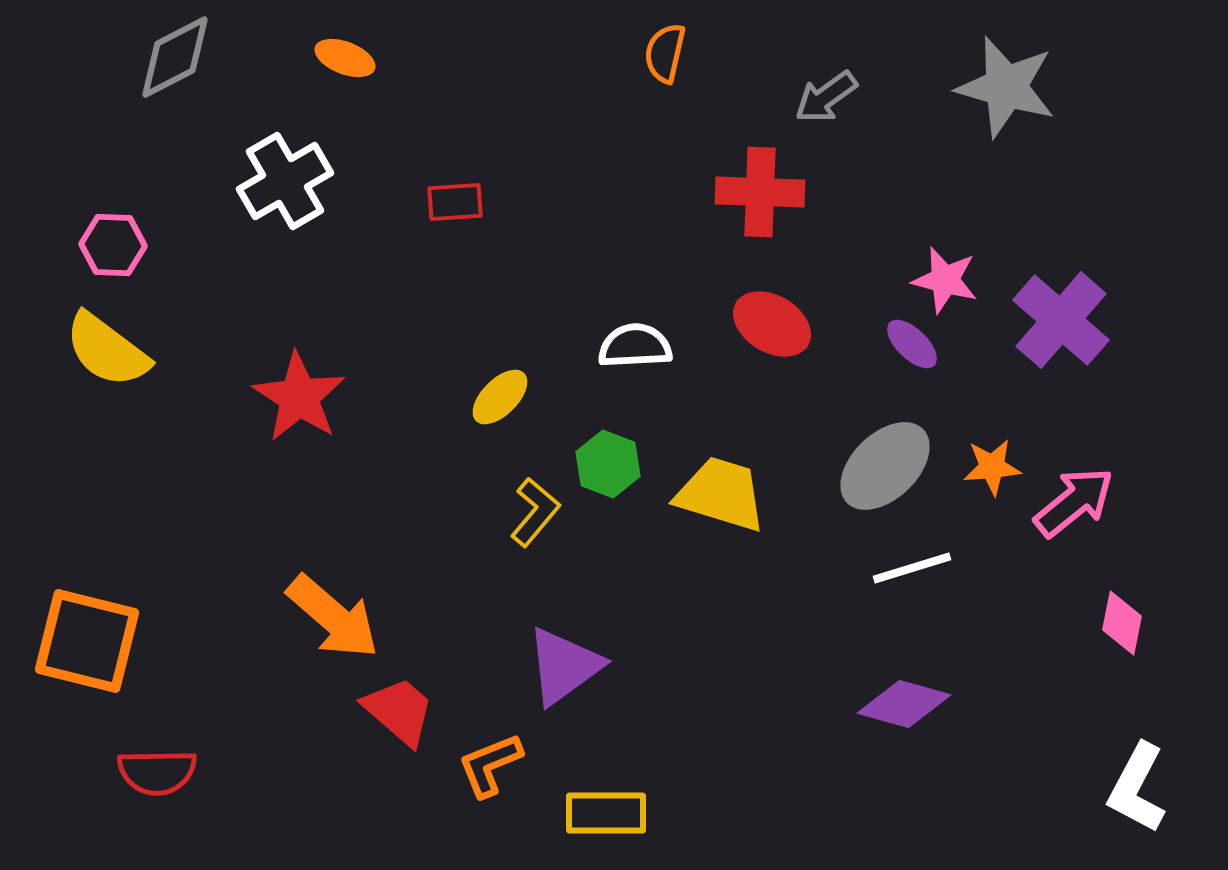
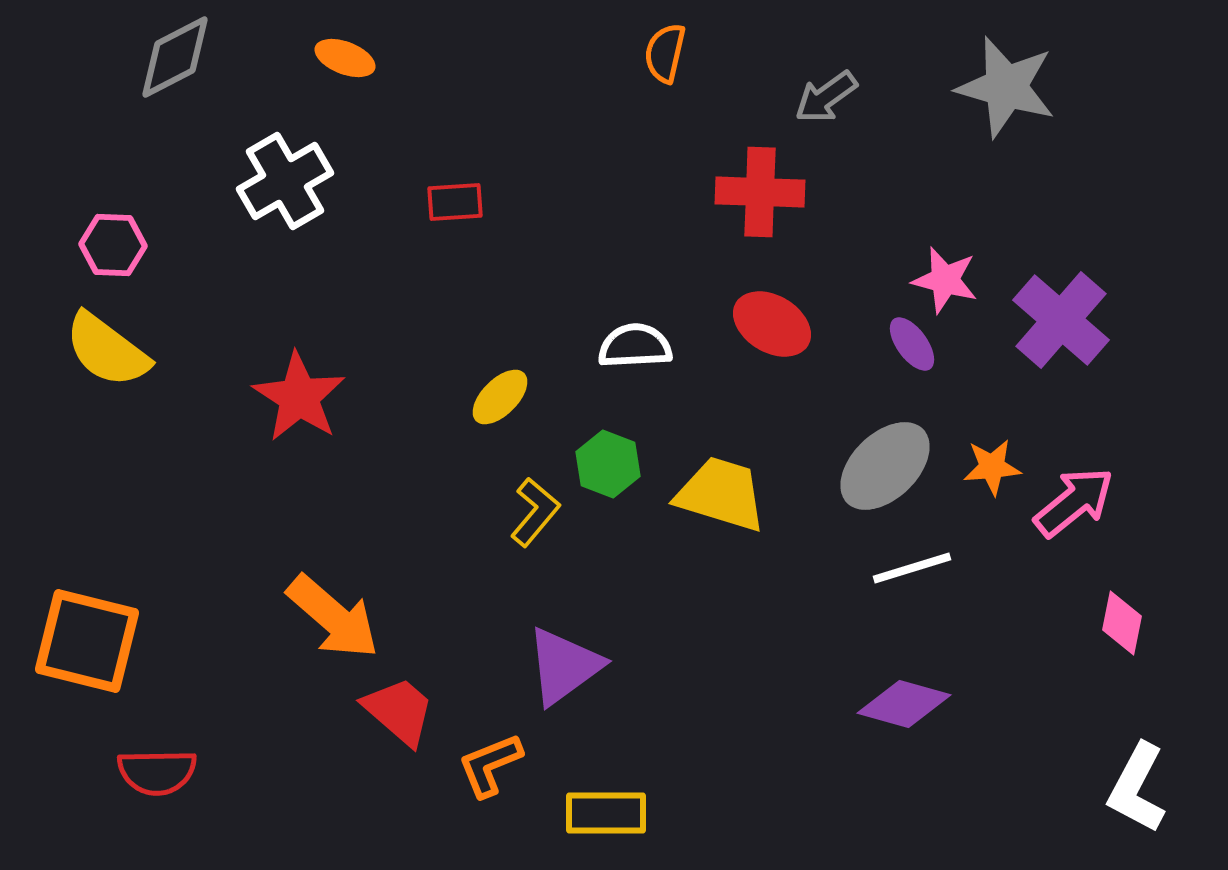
purple ellipse: rotated 10 degrees clockwise
